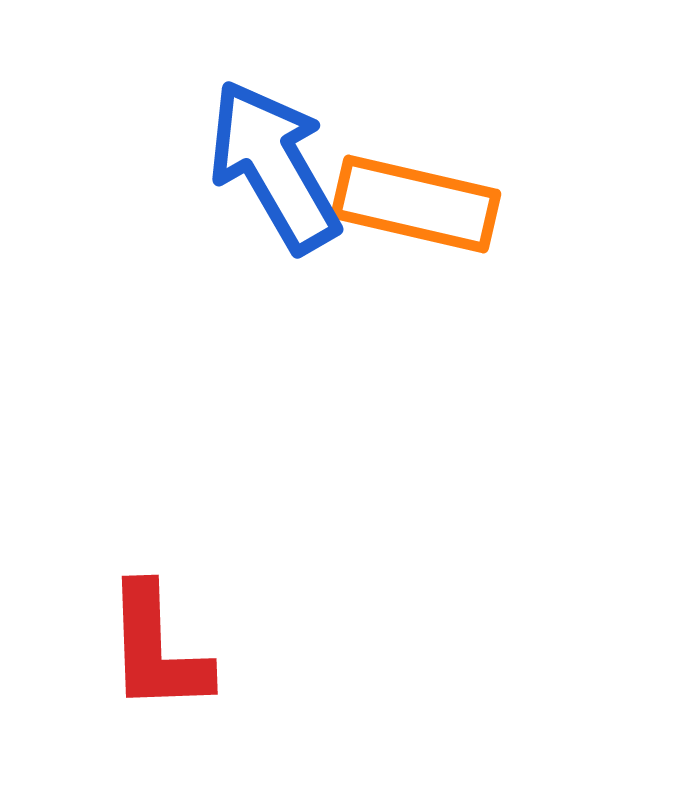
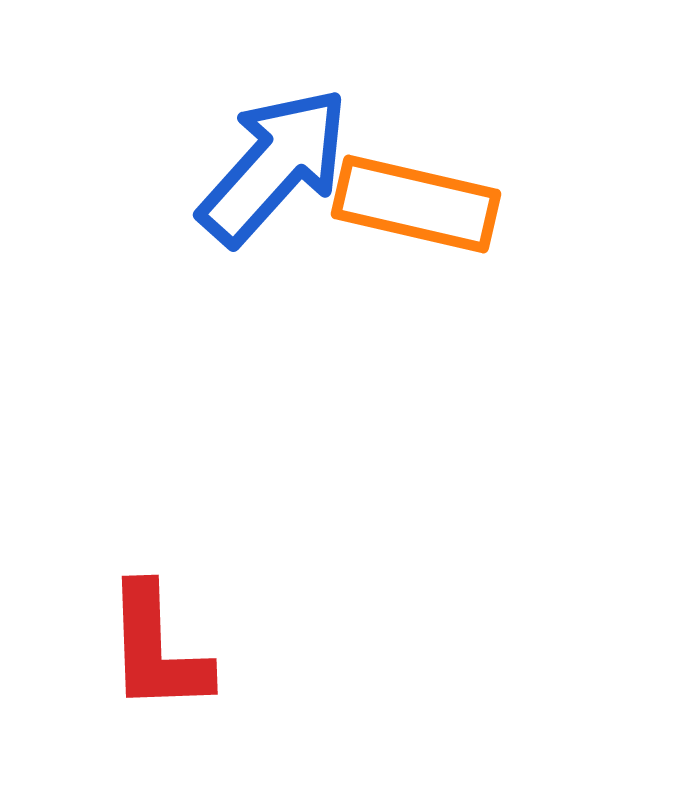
blue arrow: rotated 72 degrees clockwise
